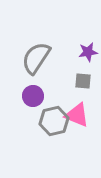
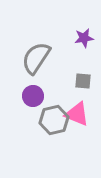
purple star: moved 4 px left, 14 px up
pink triangle: moved 1 px up
gray hexagon: moved 1 px up
